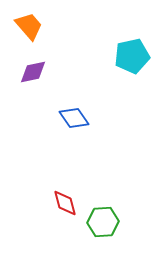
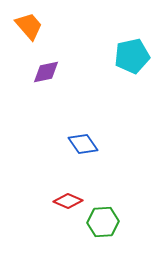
purple diamond: moved 13 px right
blue diamond: moved 9 px right, 26 px down
red diamond: moved 3 px right, 2 px up; rotated 52 degrees counterclockwise
